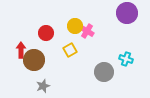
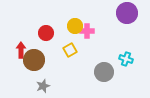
pink cross: rotated 32 degrees counterclockwise
